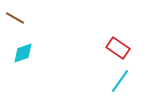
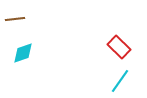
brown line: moved 1 px down; rotated 36 degrees counterclockwise
red rectangle: moved 1 px right, 1 px up; rotated 10 degrees clockwise
